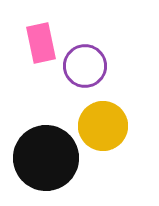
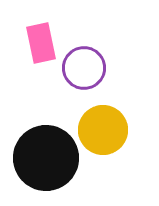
purple circle: moved 1 px left, 2 px down
yellow circle: moved 4 px down
